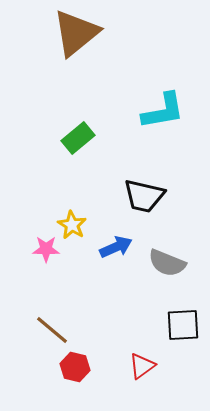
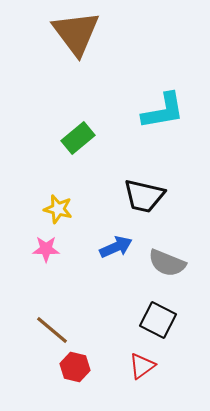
brown triangle: rotated 28 degrees counterclockwise
yellow star: moved 14 px left, 16 px up; rotated 16 degrees counterclockwise
black square: moved 25 px left, 5 px up; rotated 30 degrees clockwise
